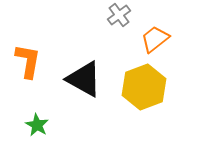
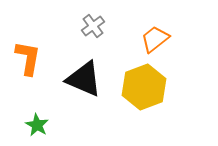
gray cross: moved 26 px left, 11 px down
orange L-shape: moved 3 px up
black triangle: rotated 6 degrees counterclockwise
